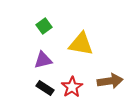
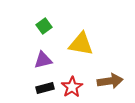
black rectangle: rotated 48 degrees counterclockwise
